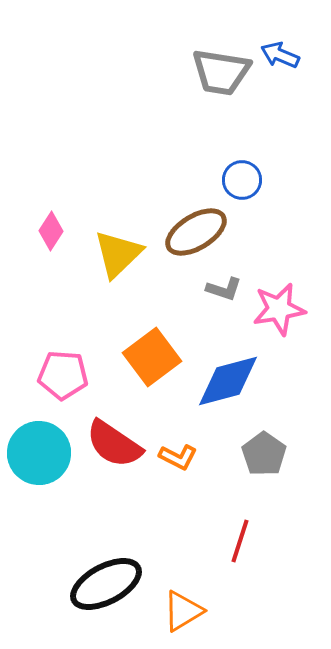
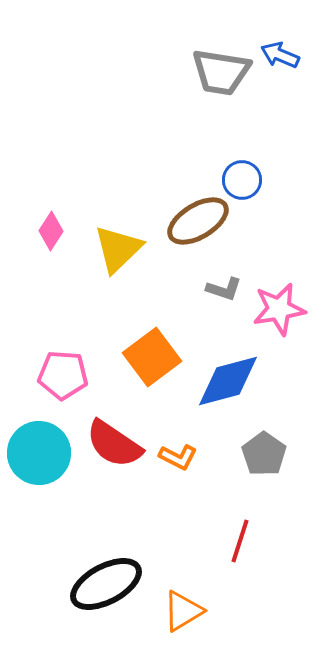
brown ellipse: moved 2 px right, 11 px up
yellow triangle: moved 5 px up
